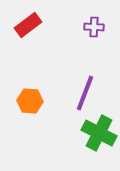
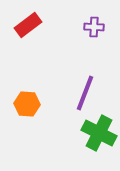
orange hexagon: moved 3 px left, 3 px down
